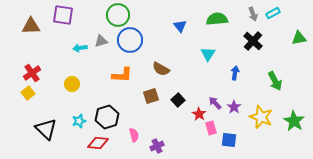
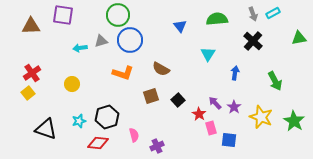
orange L-shape: moved 1 px right, 2 px up; rotated 15 degrees clockwise
black triangle: rotated 25 degrees counterclockwise
